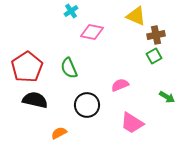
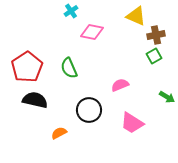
black circle: moved 2 px right, 5 px down
